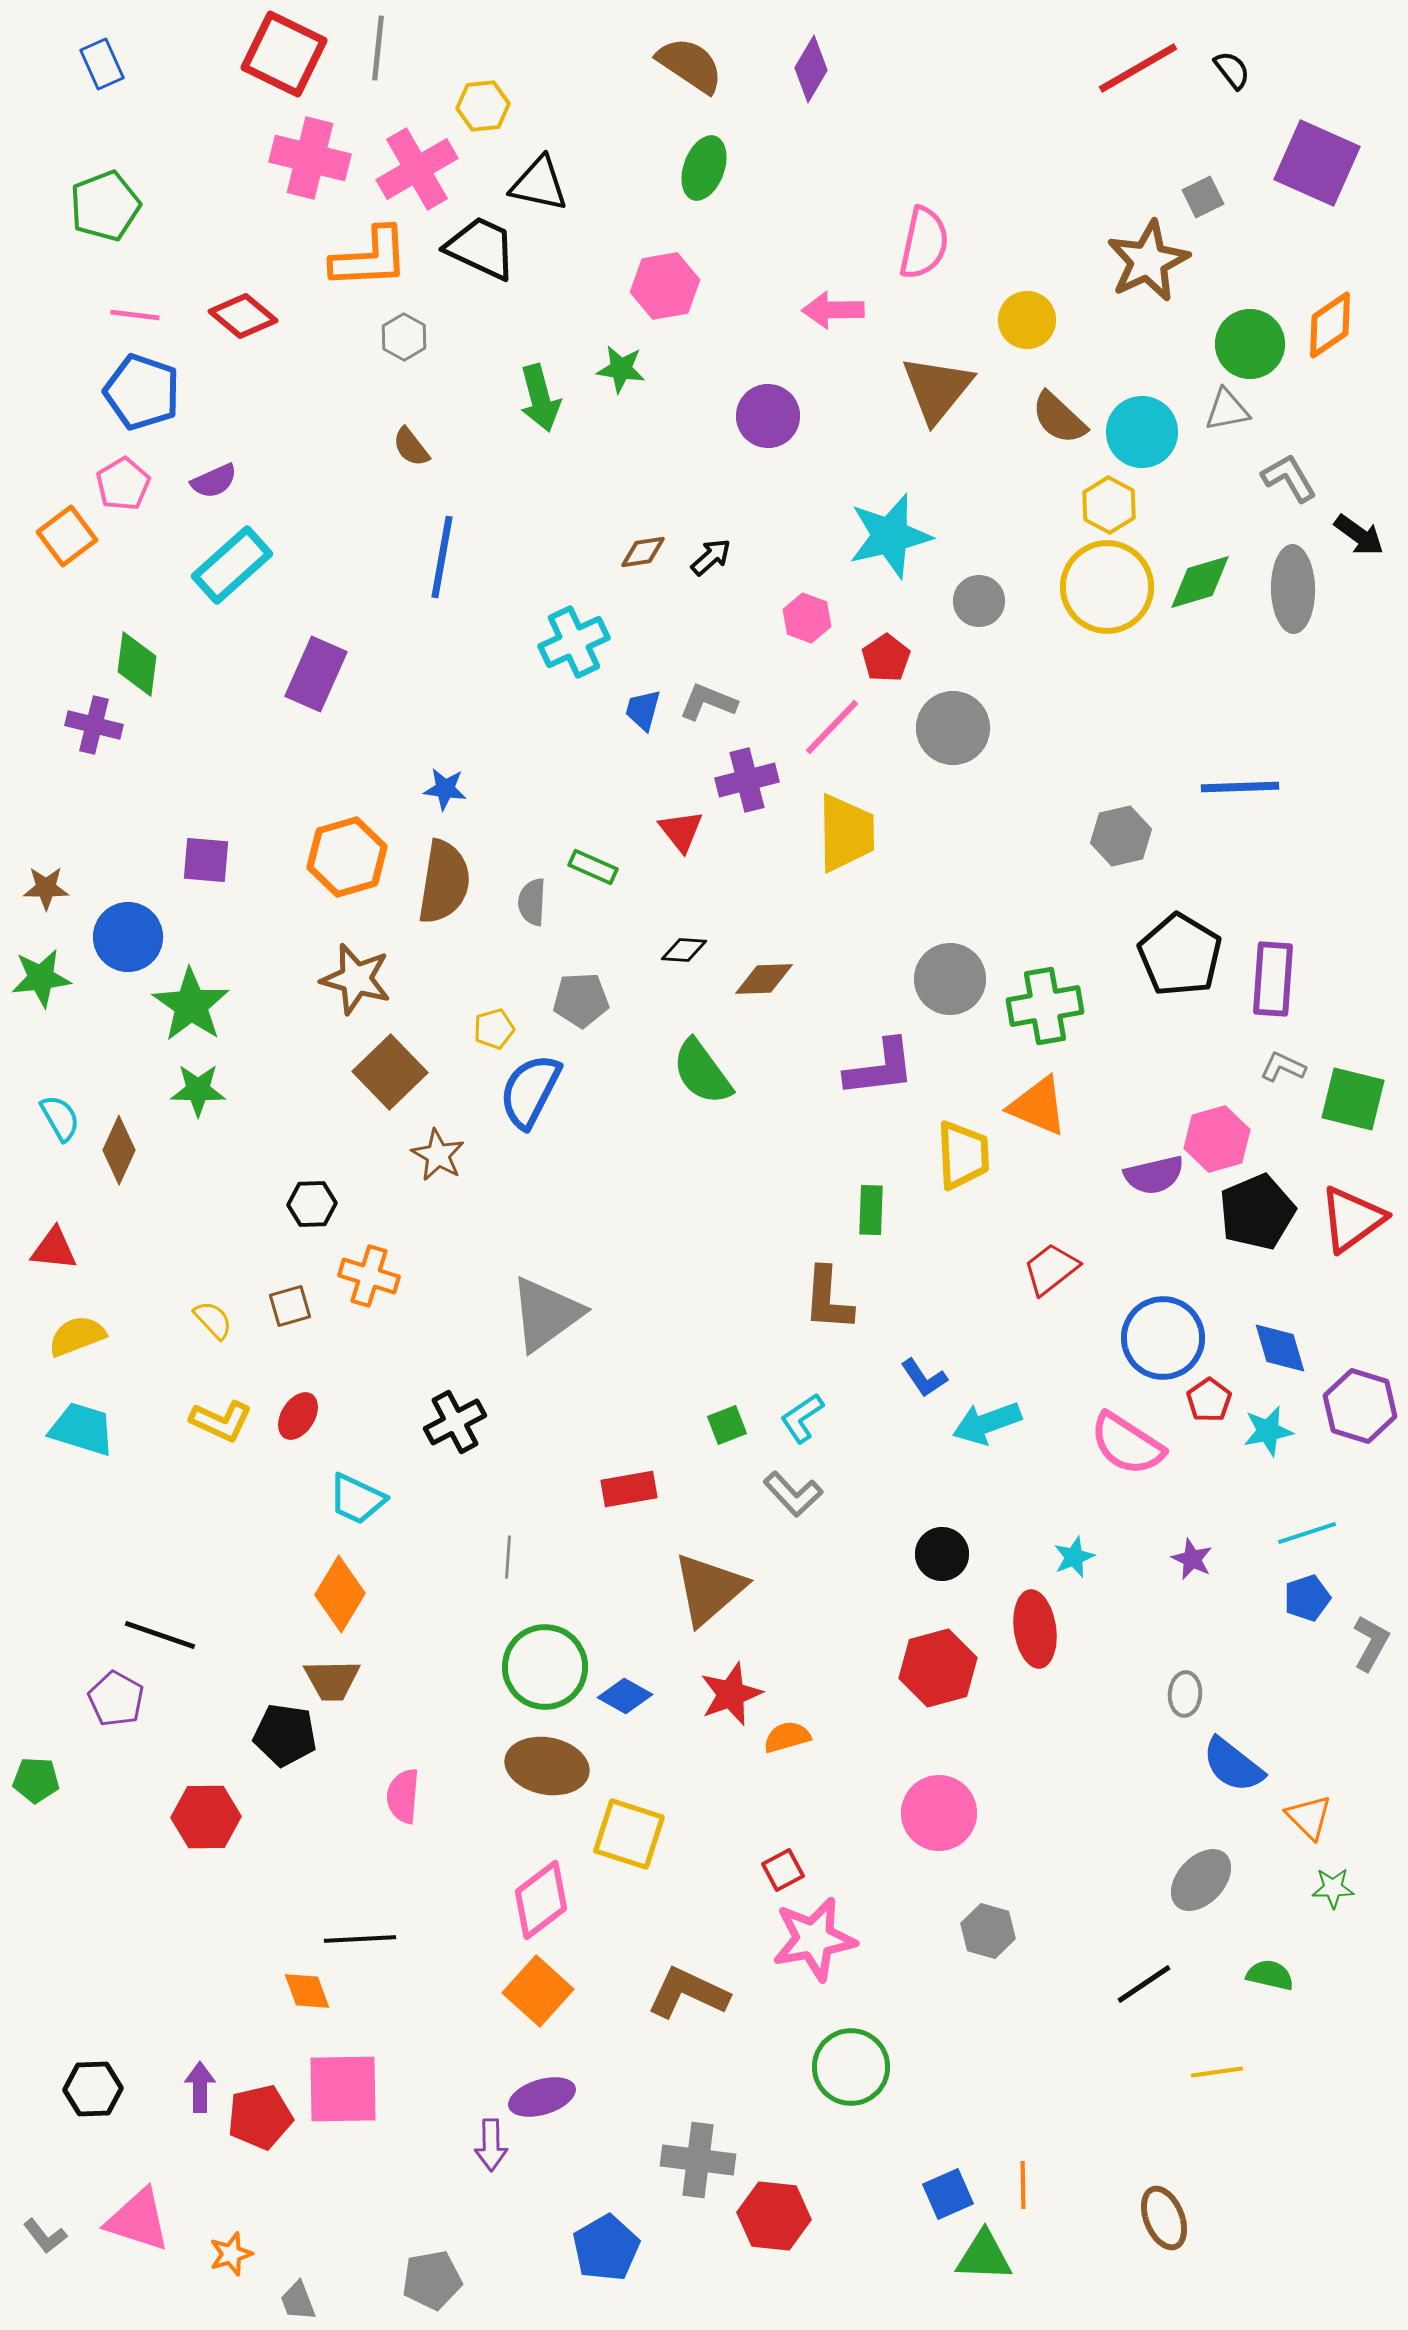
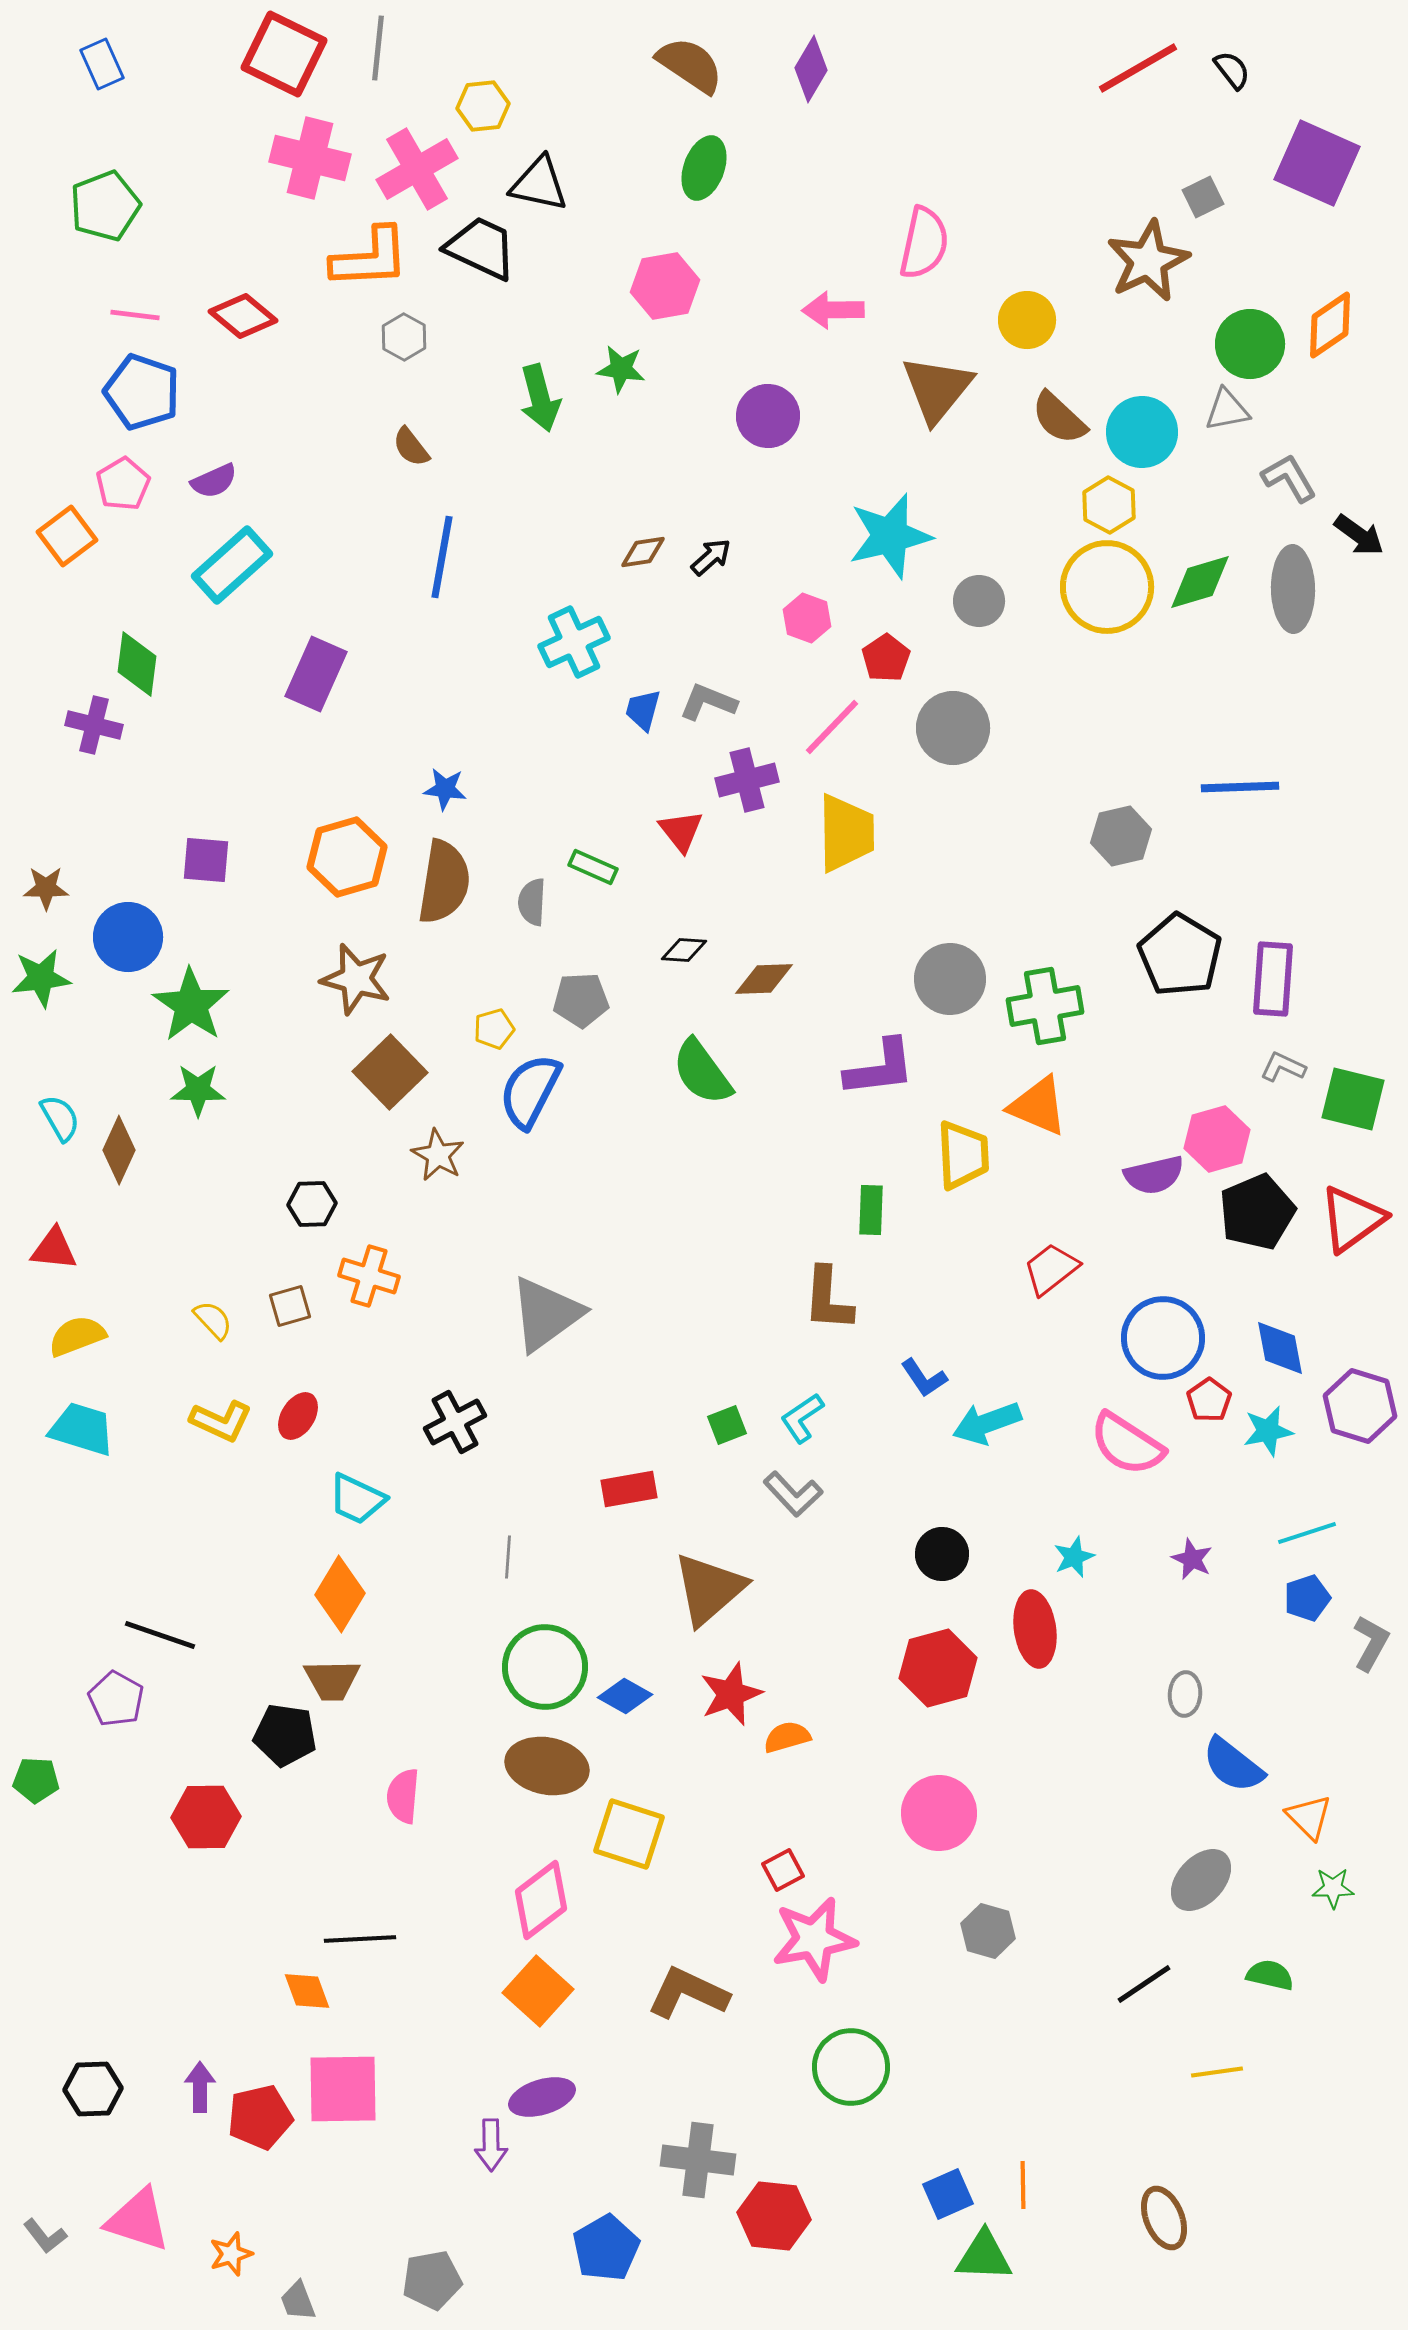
blue diamond at (1280, 1348): rotated 6 degrees clockwise
